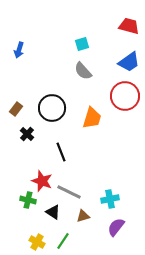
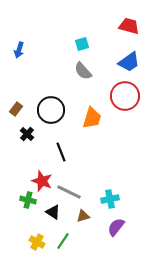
black circle: moved 1 px left, 2 px down
